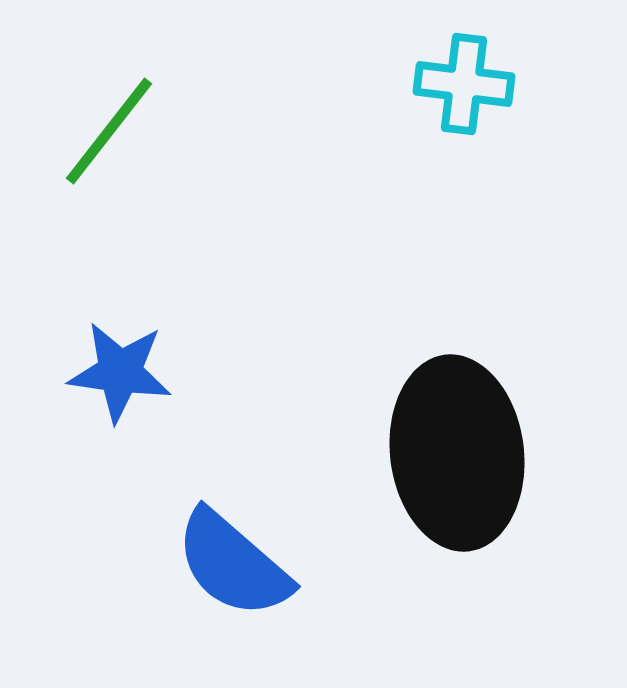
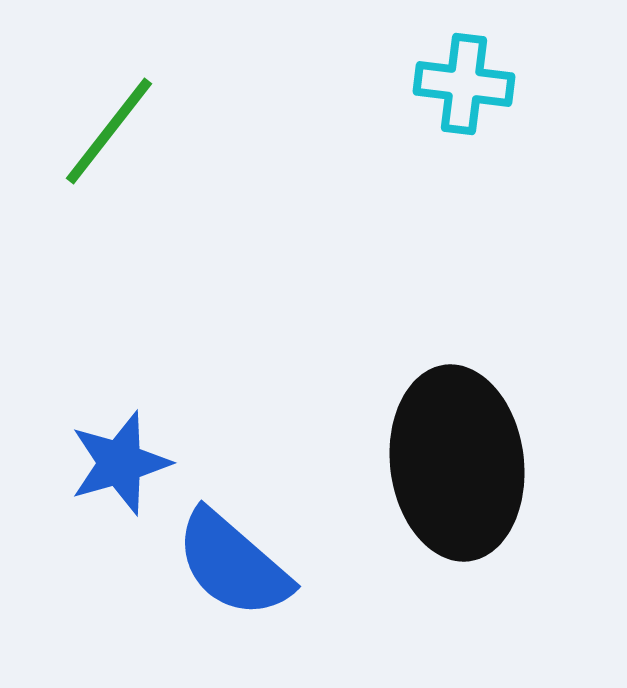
blue star: moved 91 px down; rotated 24 degrees counterclockwise
black ellipse: moved 10 px down
